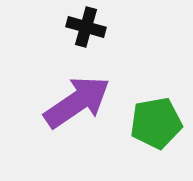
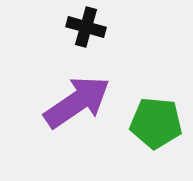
green pentagon: rotated 15 degrees clockwise
